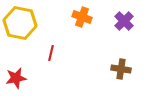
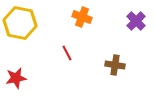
purple cross: moved 12 px right
red line: moved 16 px right; rotated 42 degrees counterclockwise
brown cross: moved 6 px left, 4 px up
